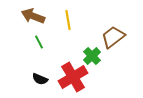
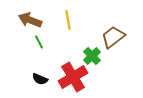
brown arrow: moved 3 px left, 4 px down
